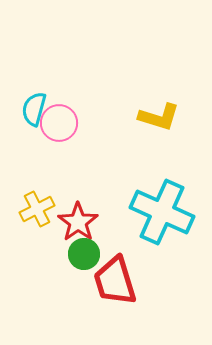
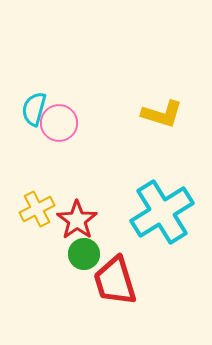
yellow L-shape: moved 3 px right, 3 px up
cyan cross: rotated 34 degrees clockwise
red star: moved 1 px left, 2 px up
